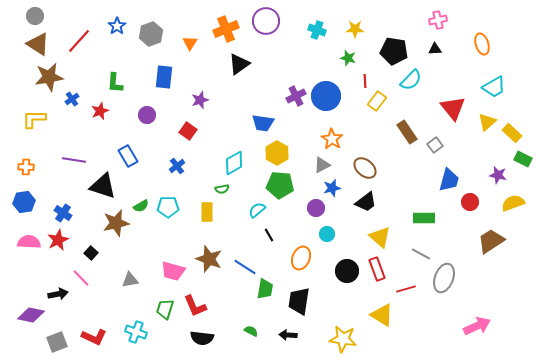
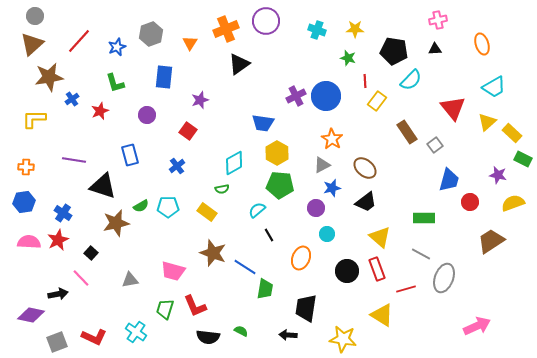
blue star at (117, 26): moved 21 px down; rotated 12 degrees clockwise
brown triangle at (38, 44): moved 6 px left; rotated 45 degrees clockwise
green L-shape at (115, 83): rotated 20 degrees counterclockwise
blue rectangle at (128, 156): moved 2 px right, 1 px up; rotated 15 degrees clockwise
yellow rectangle at (207, 212): rotated 54 degrees counterclockwise
brown star at (209, 259): moved 4 px right, 6 px up
black trapezoid at (299, 301): moved 7 px right, 7 px down
green semicircle at (251, 331): moved 10 px left
cyan cross at (136, 332): rotated 15 degrees clockwise
black semicircle at (202, 338): moved 6 px right, 1 px up
